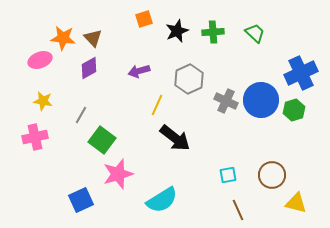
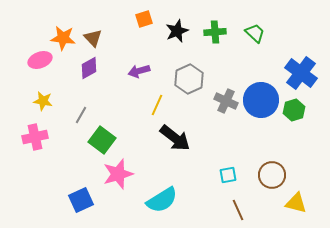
green cross: moved 2 px right
blue cross: rotated 28 degrees counterclockwise
